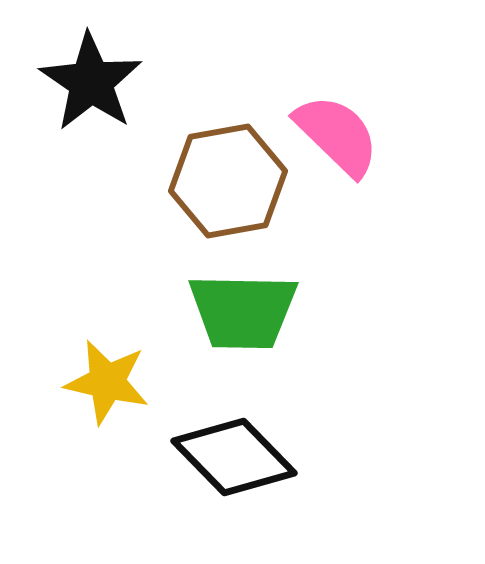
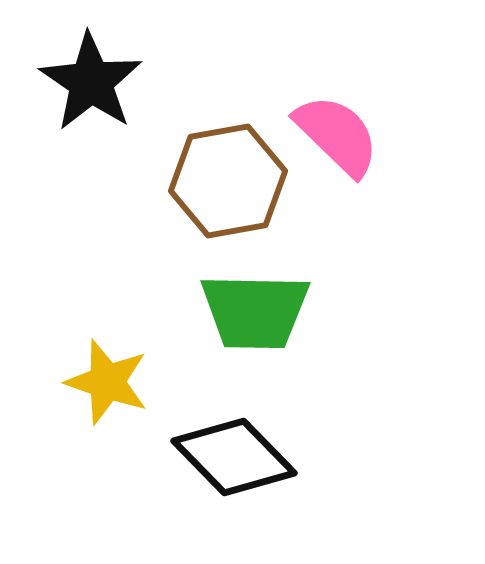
green trapezoid: moved 12 px right
yellow star: rotated 6 degrees clockwise
